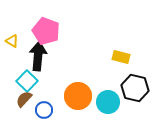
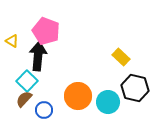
yellow rectangle: rotated 30 degrees clockwise
